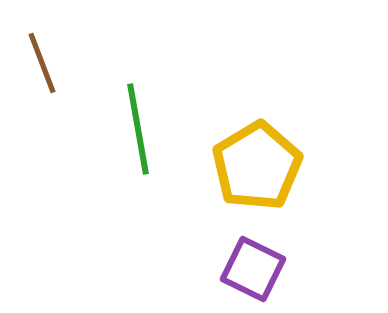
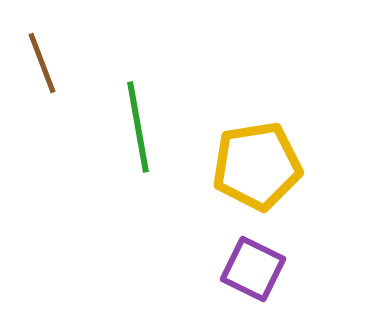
green line: moved 2 px up
yellow pentagon: rotated 22 degrees clockwise
